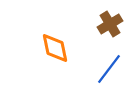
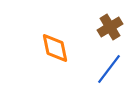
brown cross: moved 3 px down
